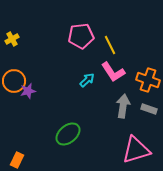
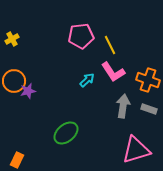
green ellipse: moved 2 px left, 1 px up
